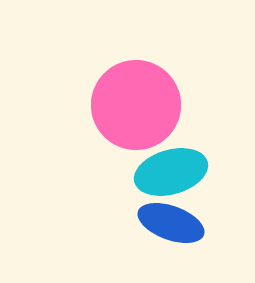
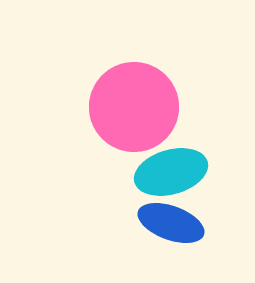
pink circle: moved 2 px left, 2 px down
